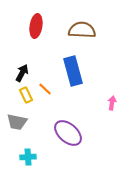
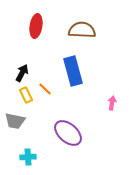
gray trapezoid: moved 2 px left, 1 px up
